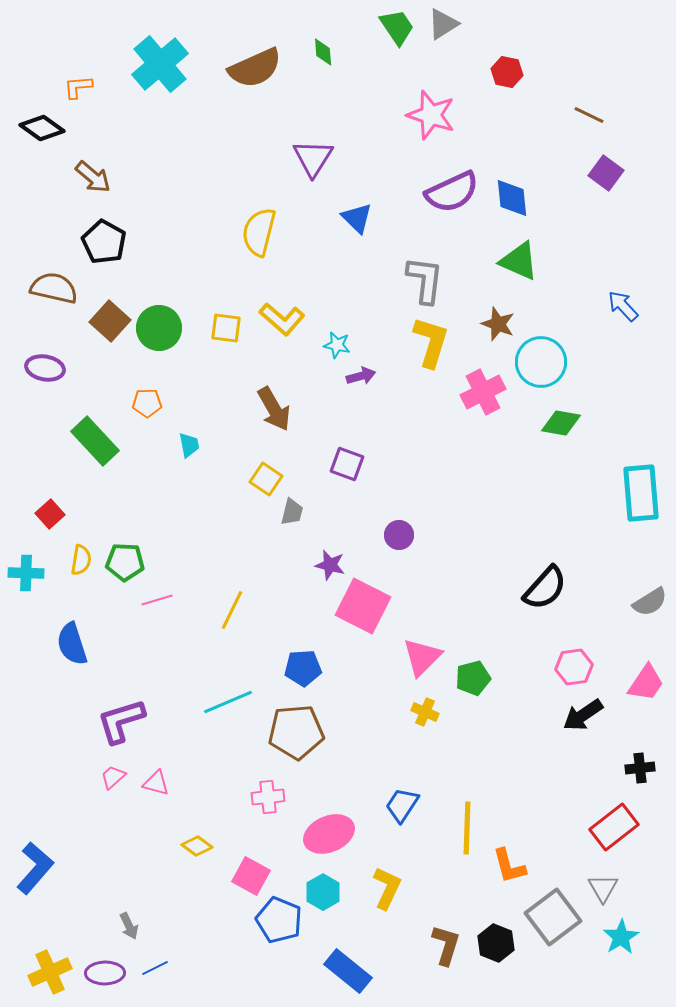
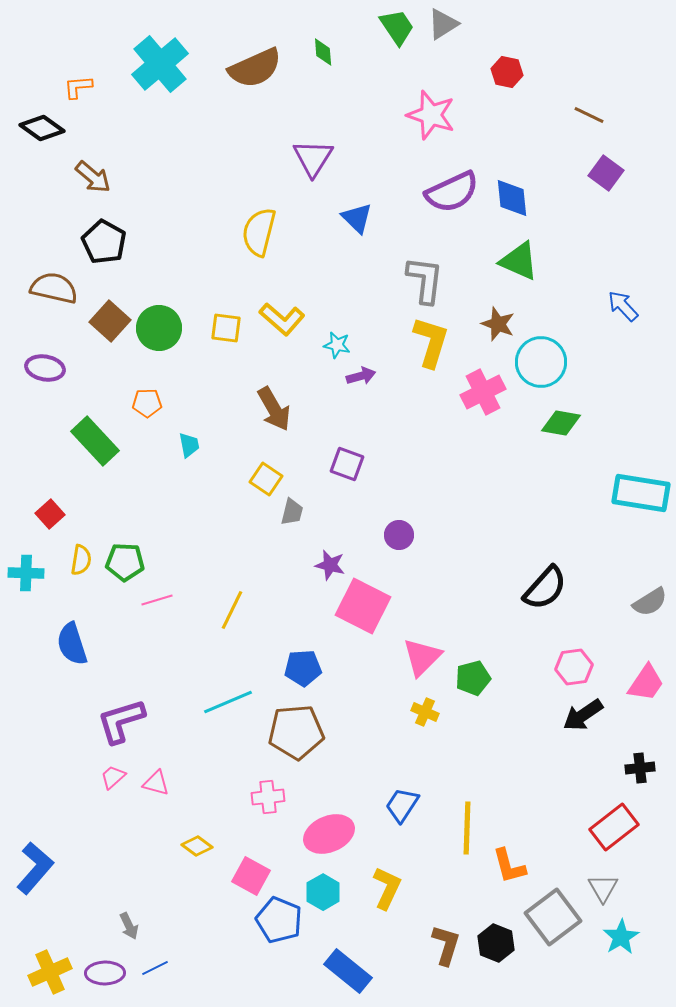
cyan rectangle at (641, 493): rotated 76 degrees counterclockwise
